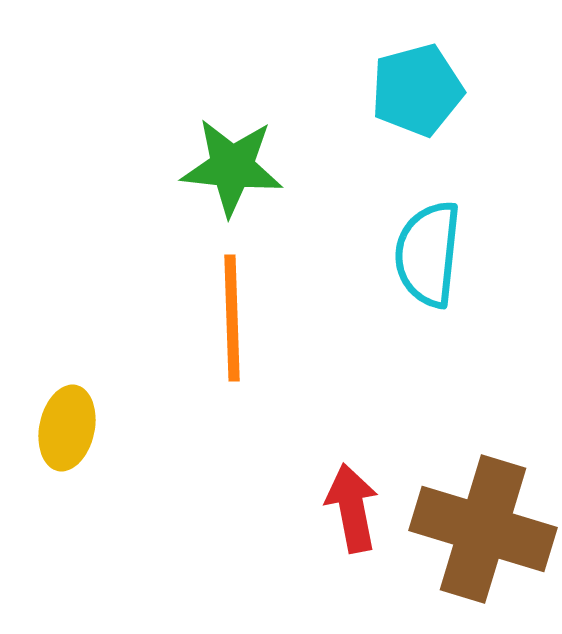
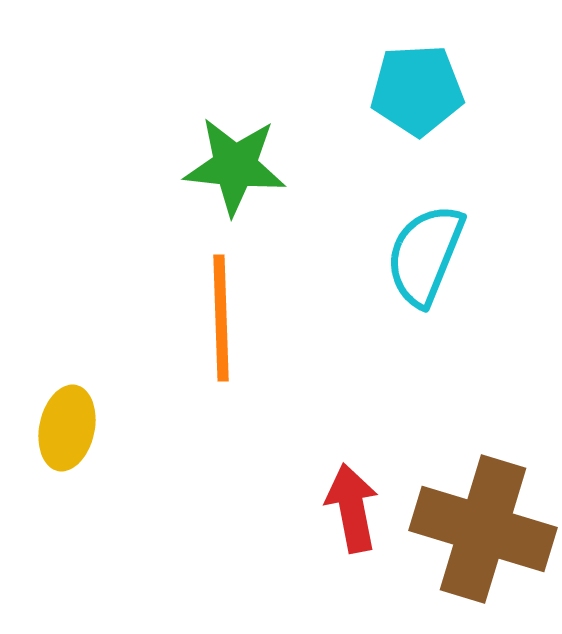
cyan pentagon: rotated 12 degrees clockwise
green star: moved 3 px right, 1 px up
cyan semicircle: moved 3 px left, 1 px down; rotated 16 degrees clockwise
orange line: moved 11 px left
